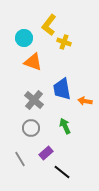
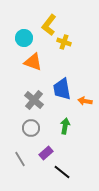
green arrow: rotated 35 degrees clockwise
